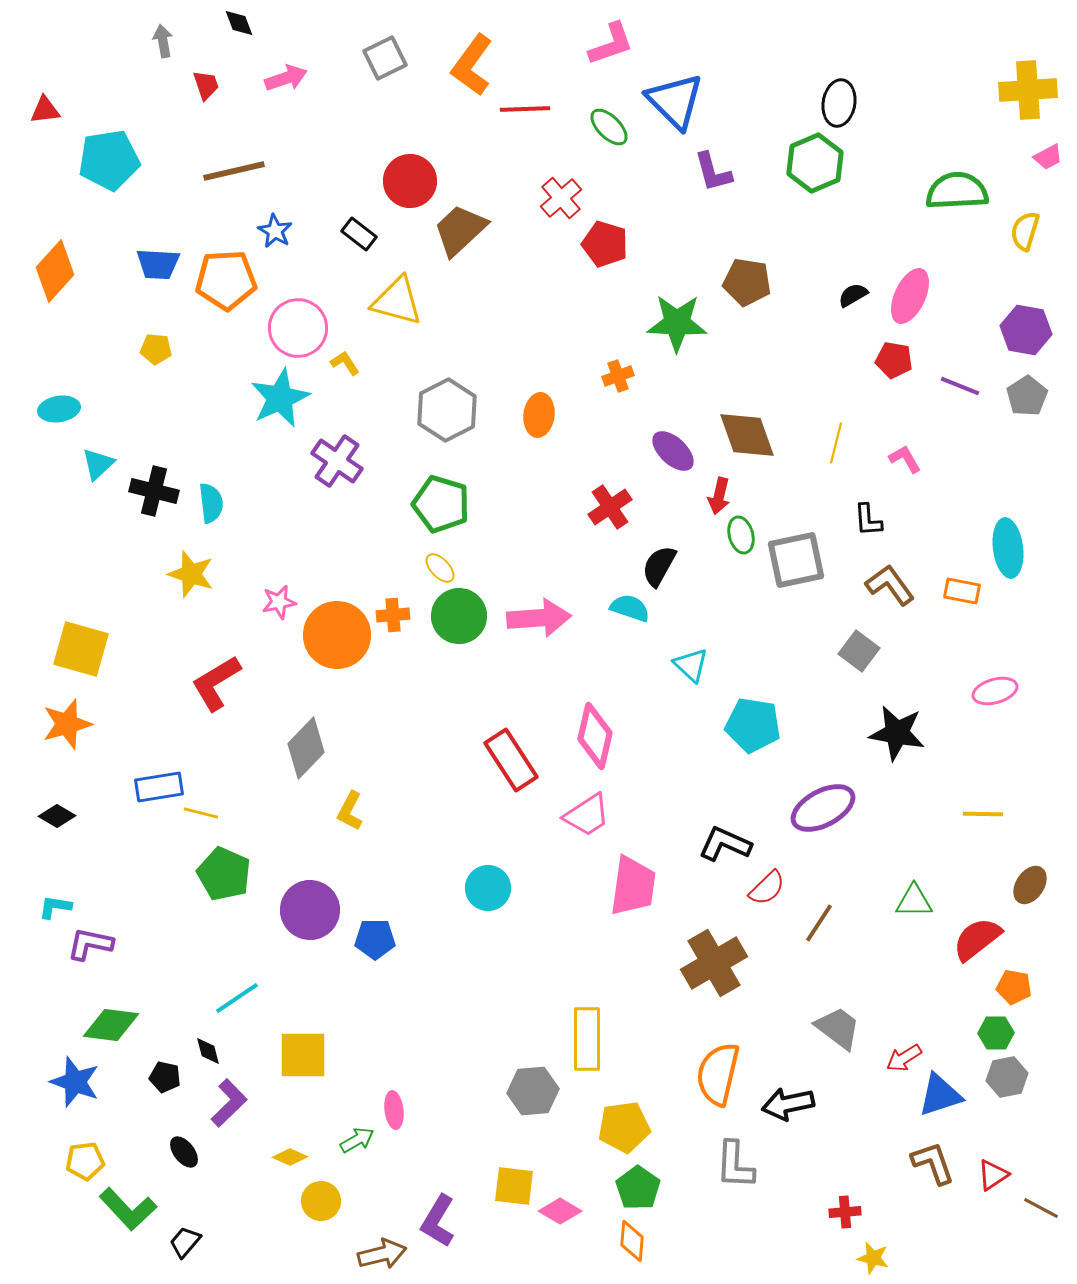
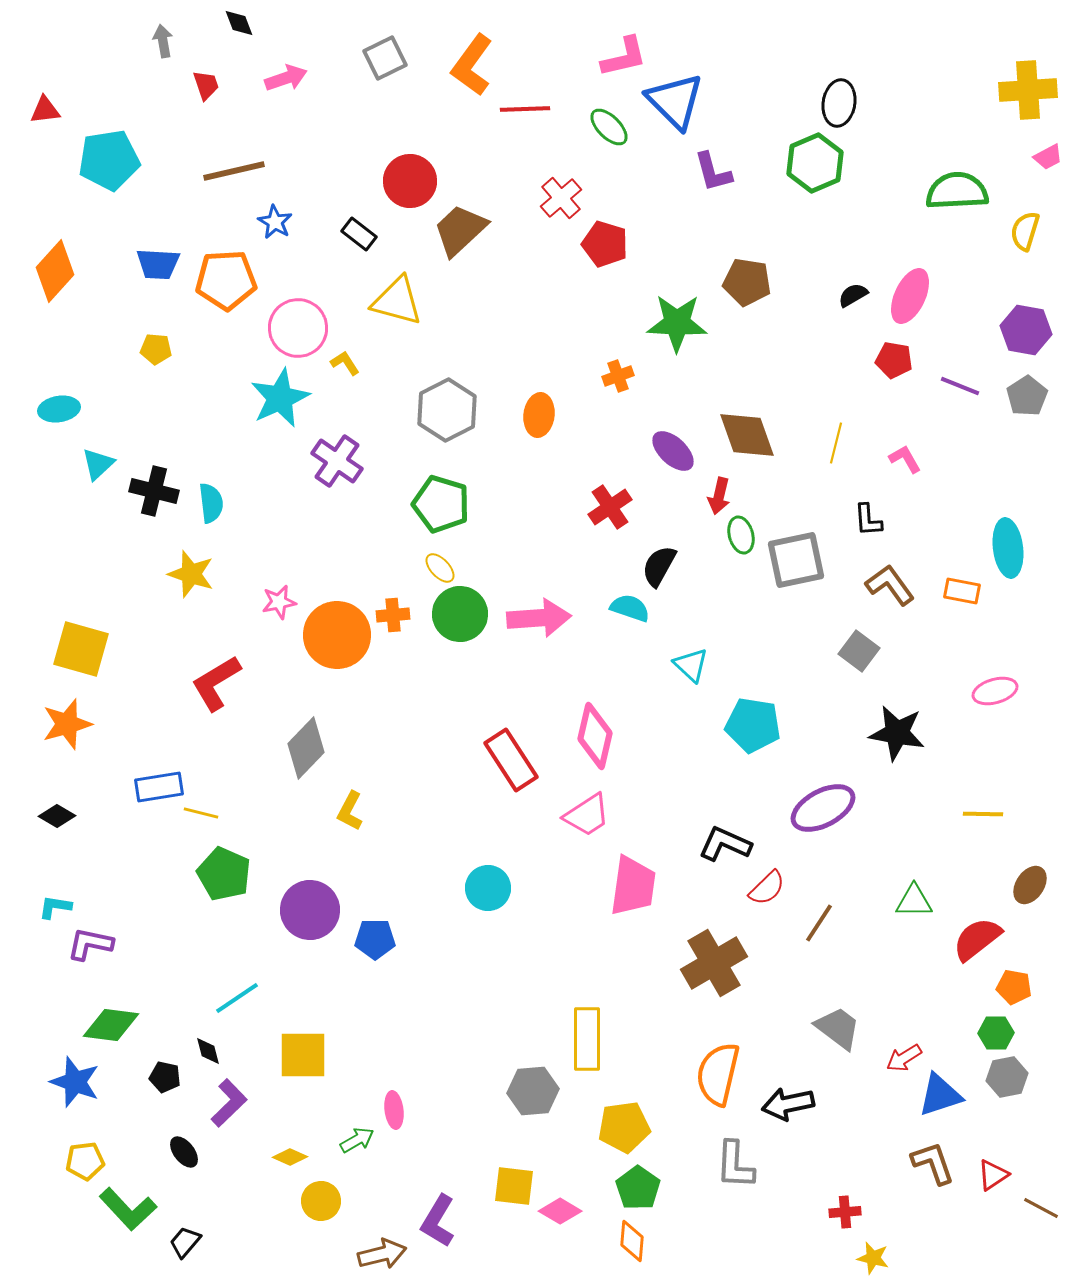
pink L-shape at (611, 44): moved 13 px right, 13 px down; rotated 6 degrees clockwise
blue star at (275, 231): moved 9 px up
green circle at (459, 616): moved 1 px right, 2 px up
